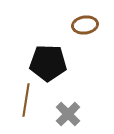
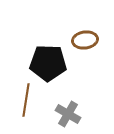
brown ellipse: moved 15 px down
gray cross: rotated 15 degrees counterclockwise
